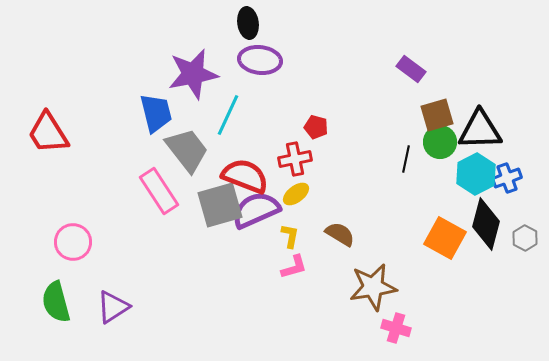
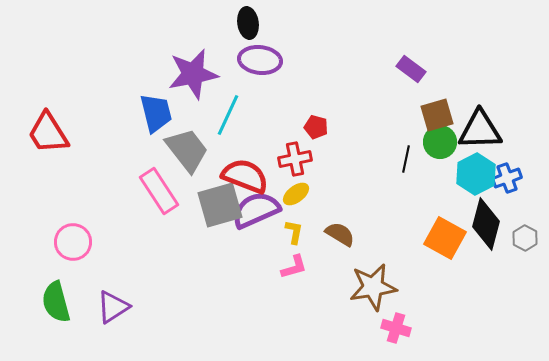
yellow L-shape: moved 4 px right, 4 px up
